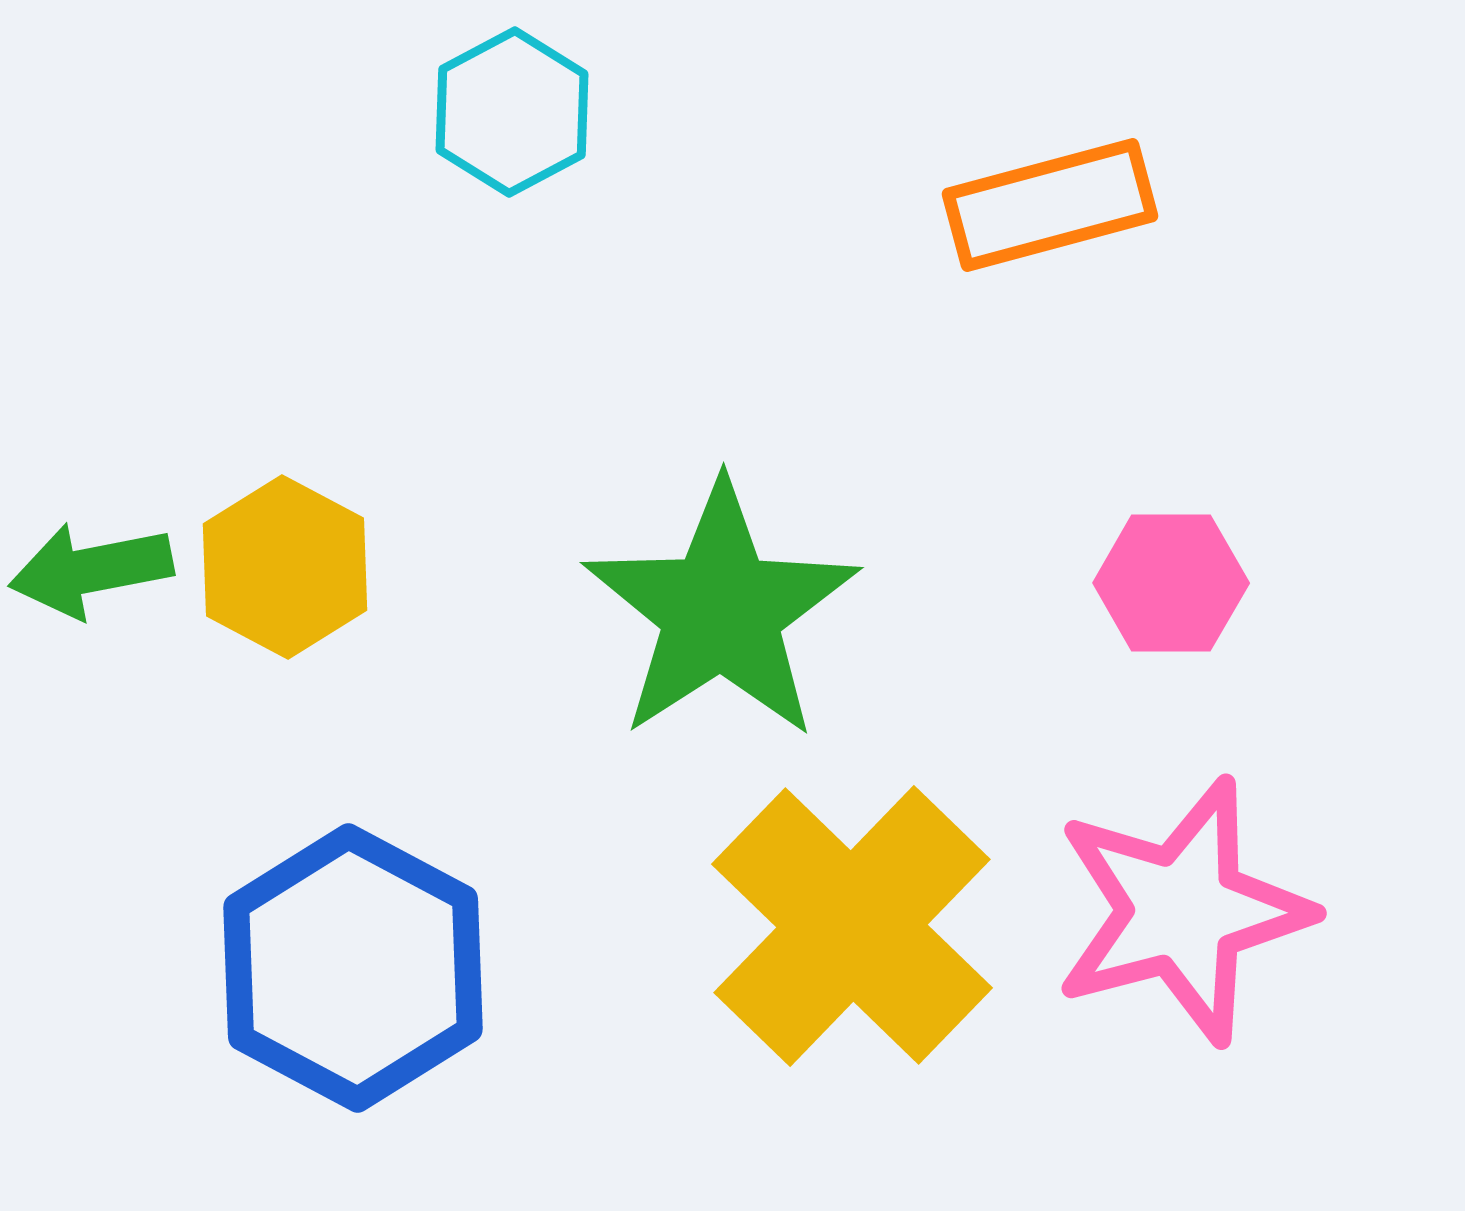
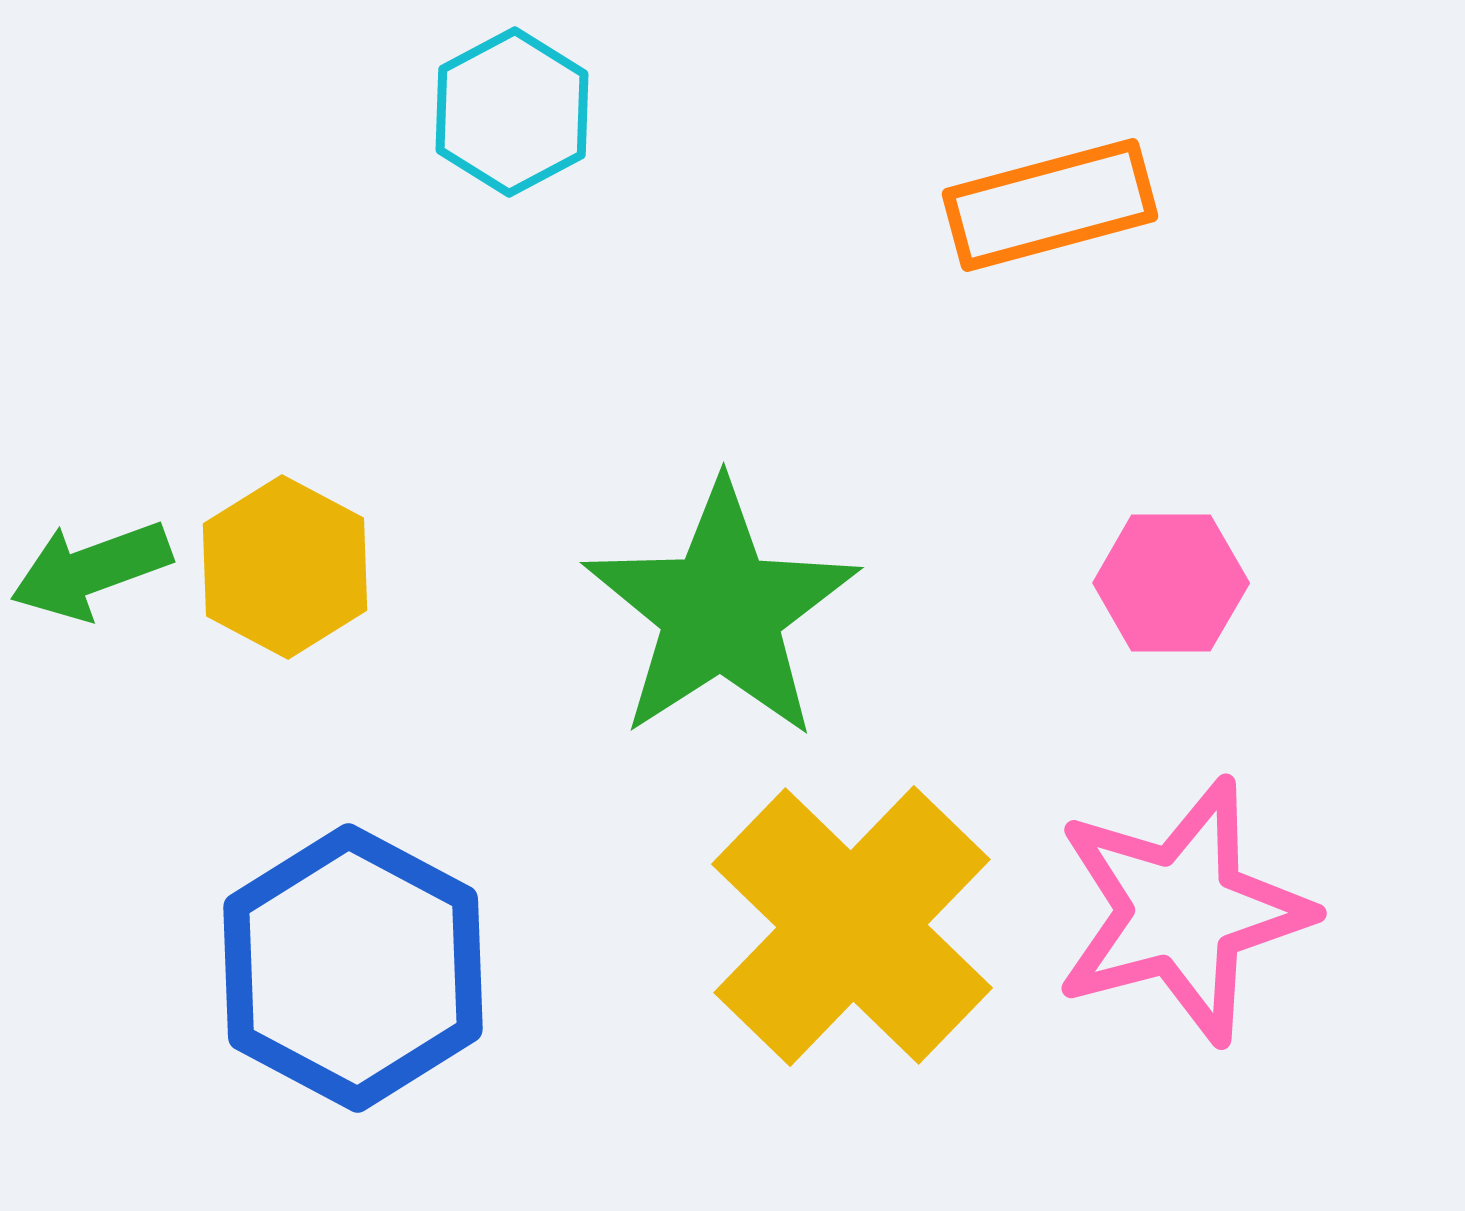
green arrow: rotated 9 degrees counterclockwise
